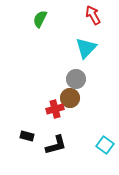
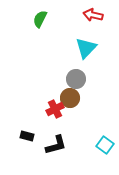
red arrow: rotated 48 degrees counterclockwise
red cross: rotated 12 degrees counterclockwise
